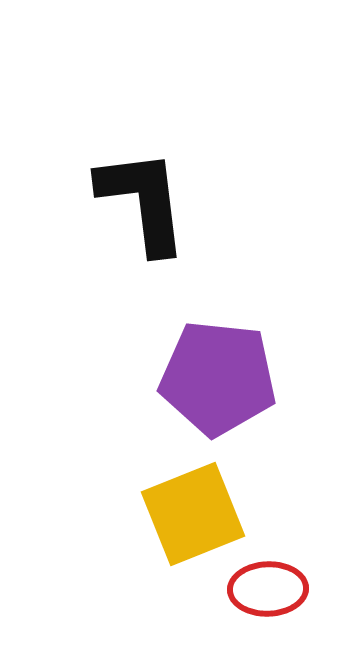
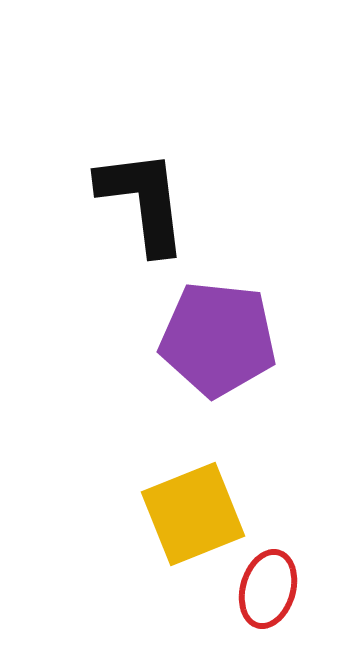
purple pentagon: moved 39 px up
red ellipse: rotated 72 degrees counterclockwise
